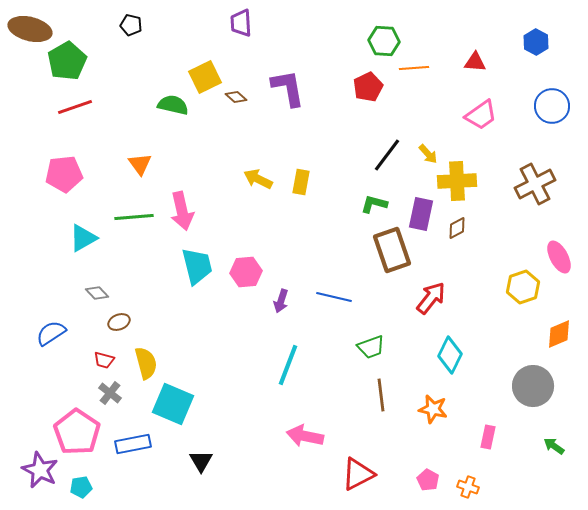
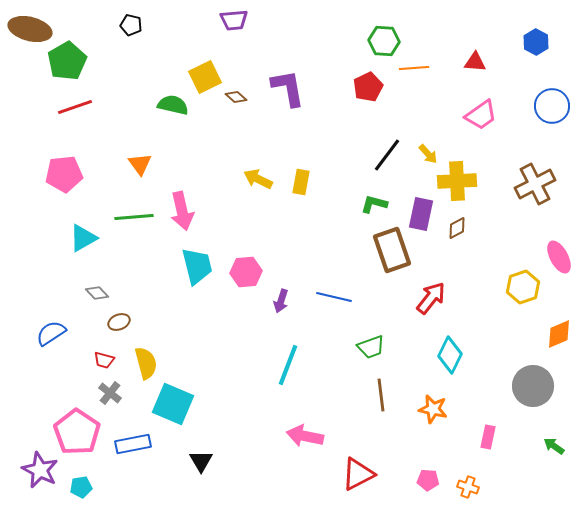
purple trapezoid at (241, 23): moved 7 px left, 3 px up; rotated 92 degrees counterclockwise
pink pentagon at (428, 480): rotated 25 degrees counterclockwise
